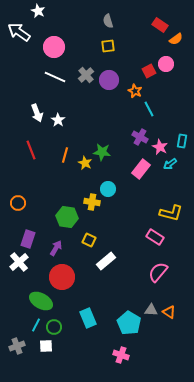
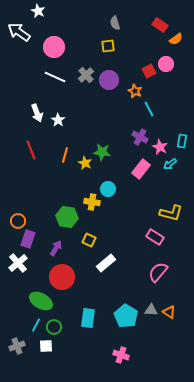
gray semicircle at (108, 21): moved 7 px right, 2 px down
orange circle at (18, 203): moved 18 px down
white rectangle at (106, 261): moved 2 px down
white cross at (19, 262): moved 1 px left, 1 px down
cyan rectangle at (88, 318): rotated 30 degrees clockwise
cyan pentagon at (129, 323): moved 3 px left, 7 px up
